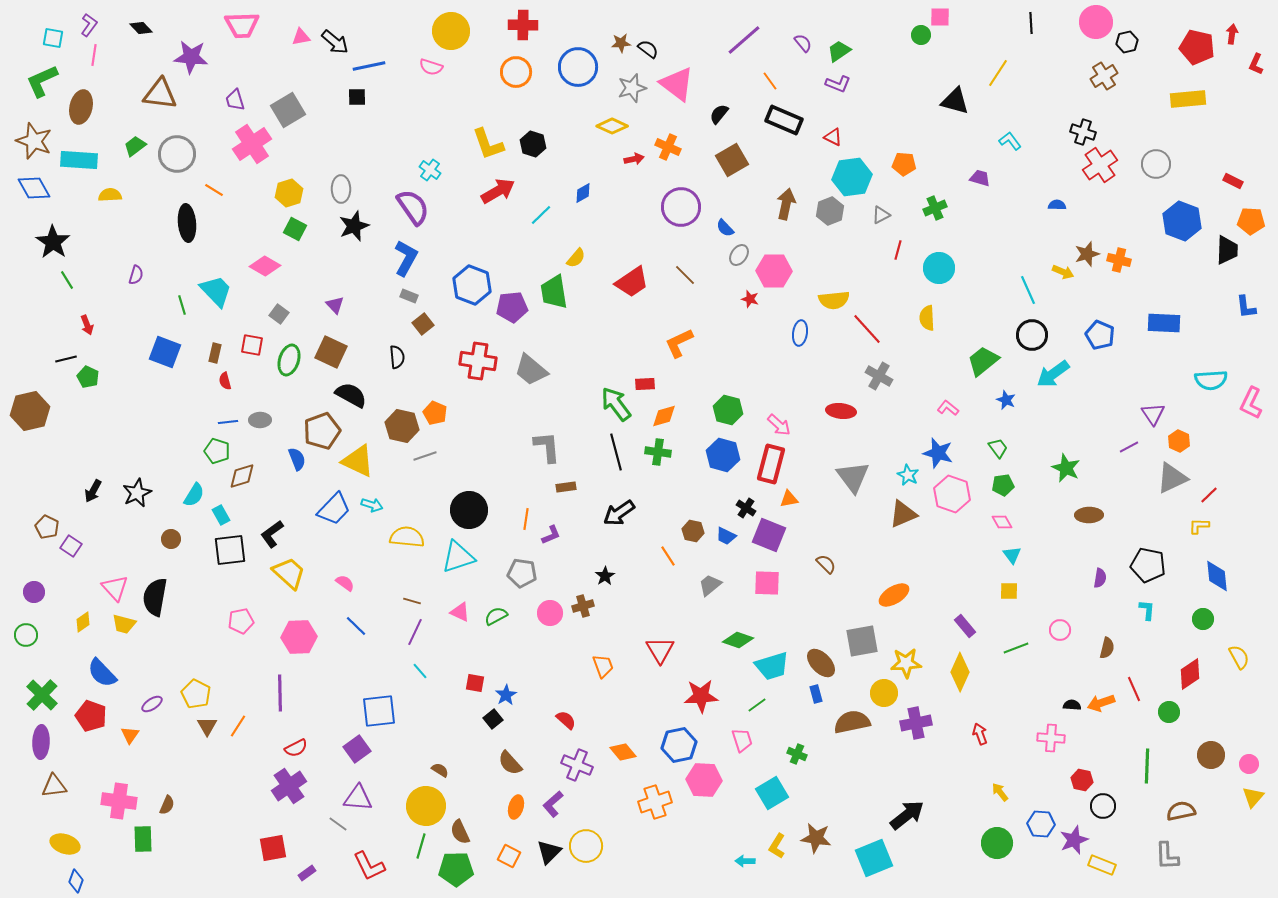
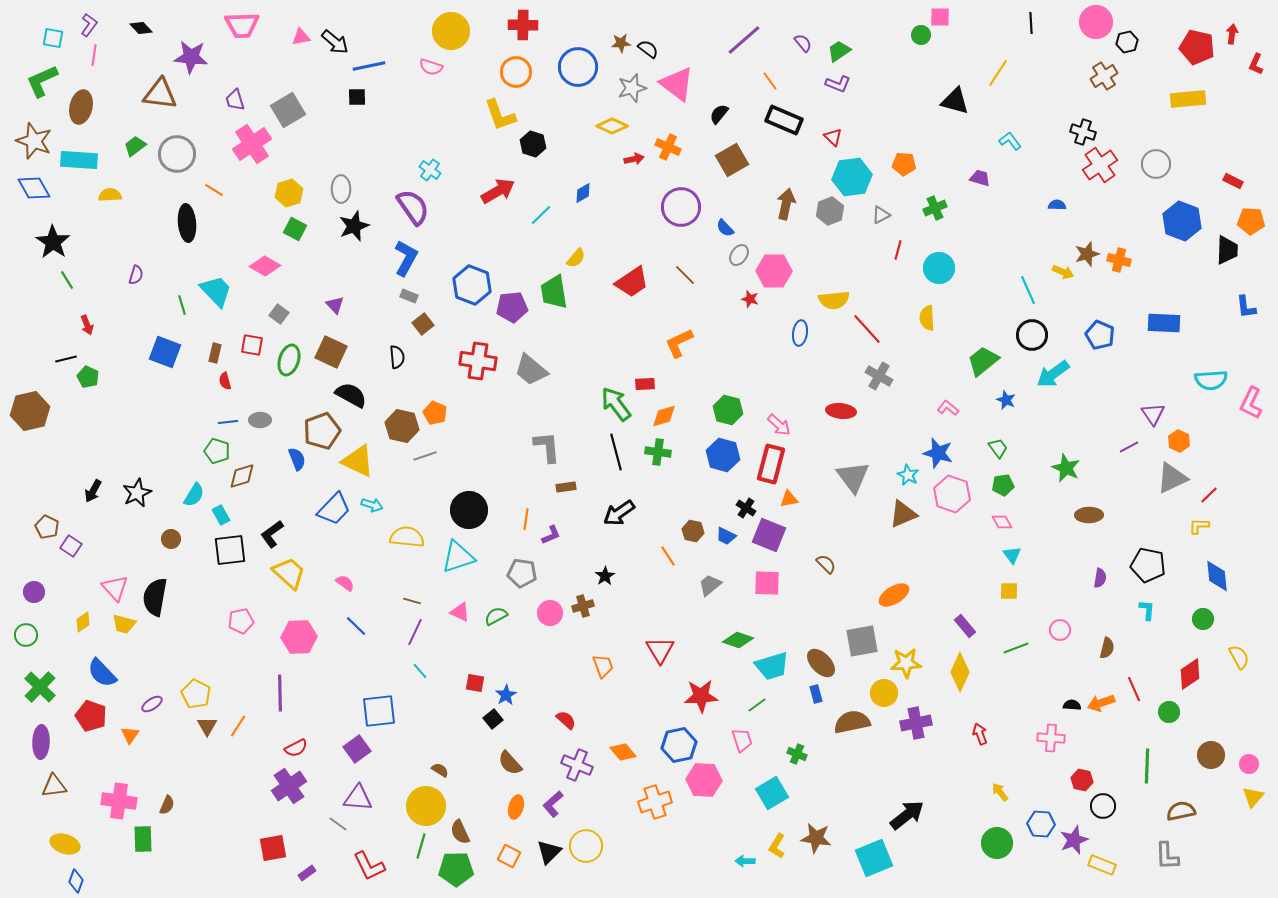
red triangle at (833, 137): rotated 18 degrees clockwise
yellow L-shape at (488, 144): moved 12 px right, 29 px up
green cross at (42, 695): moved 2 px left, 8 px up
